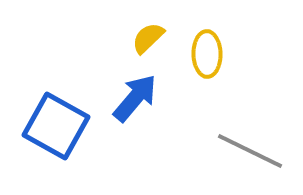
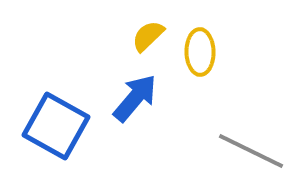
yellow semicircle: moved 2 px up
yellow ellipse: moved 7 px left, 2 px up
gray line: moved 1 px right
